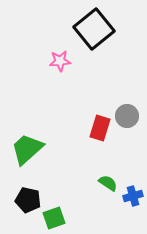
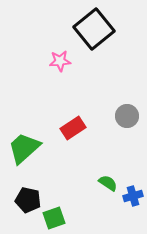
red rectangle: moved 27 px left; rotated 40 degrees clockwise
green trapezoid: moved 3 px left, 1 px up
